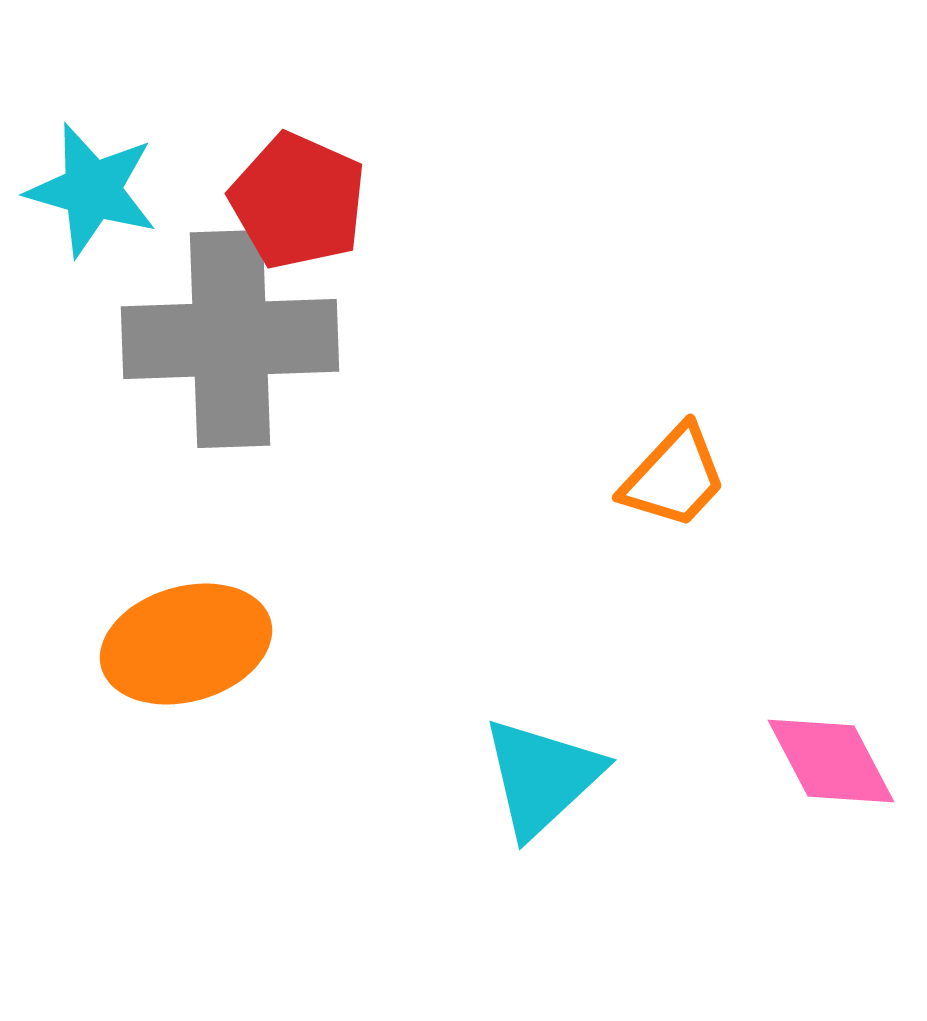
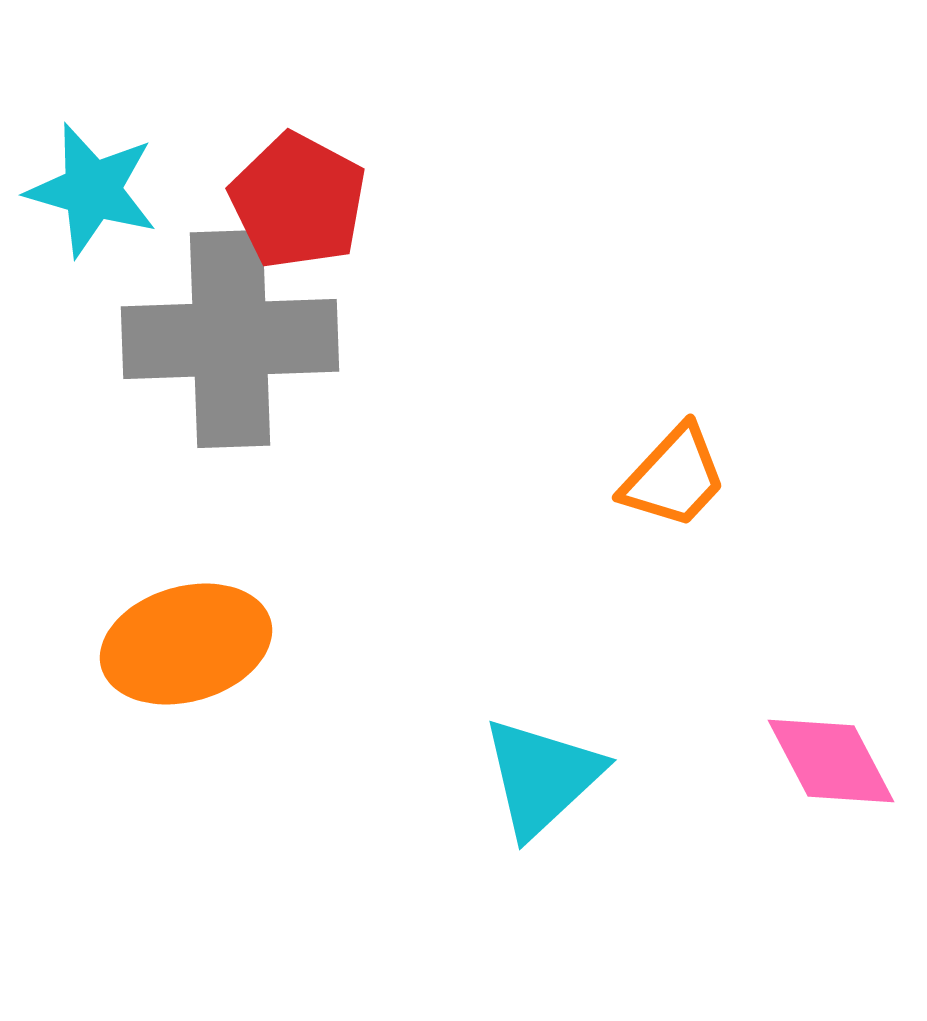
red pentagon: rotated 4 degrees clockwise
